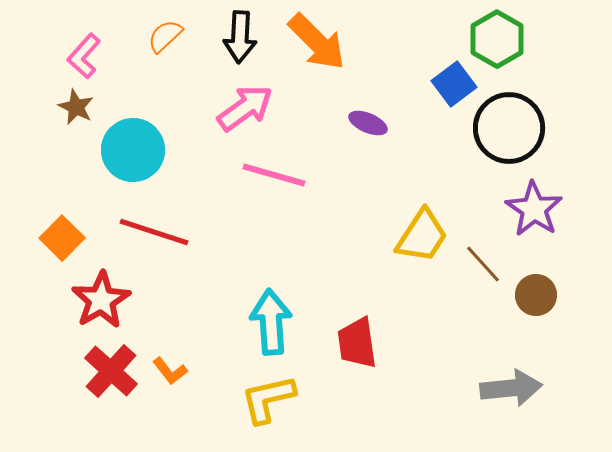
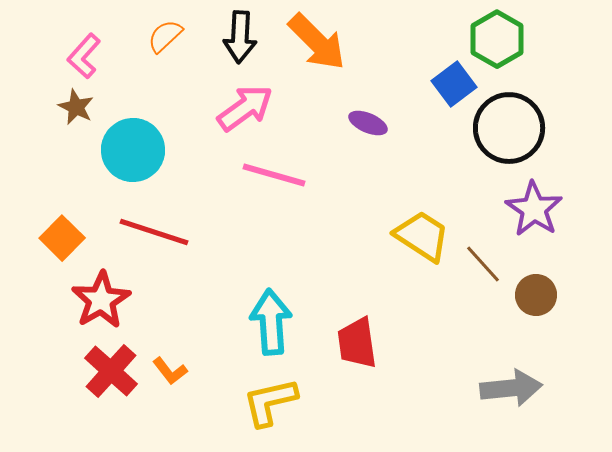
yellow trapezoid: rotated 90 degrees counterclockwise
yellow L-shape: moved 2 px right, 3 px down
